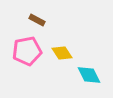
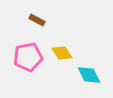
pink pentagon: moved 1 px right, 6 px down
